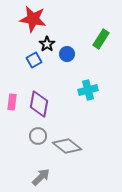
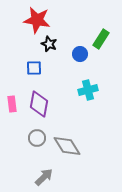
red star: moved 4 px right, 1 px down
black star: moved 2 px right; rotated 14 degrees counterclockwise
blue circle: moved 13 px right
blue square: moved 8 px down; rotated 28 degrees clockwise
pink rectangle: moved 2 px down; rotated 14 degrees counterclockwise
gray circle: moved 1 px left, 2 px down
gray diamond: rotated 20 degrees clockwise
gray arrow: moved 3 px right
